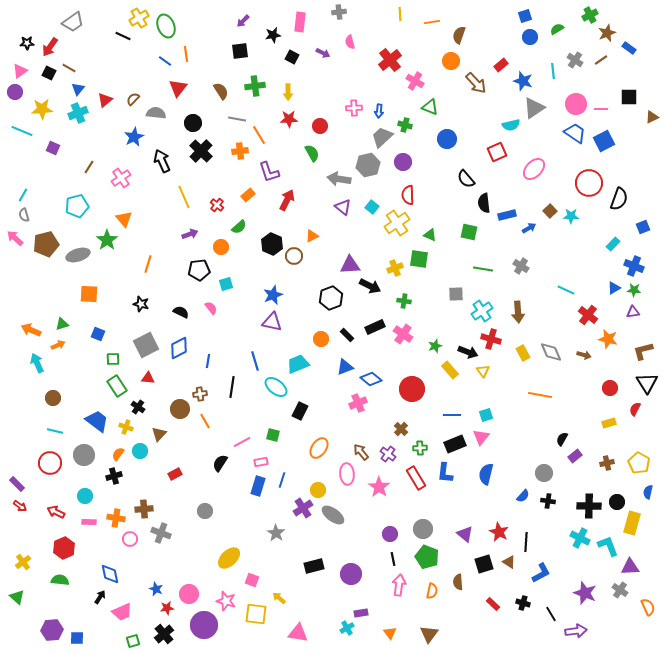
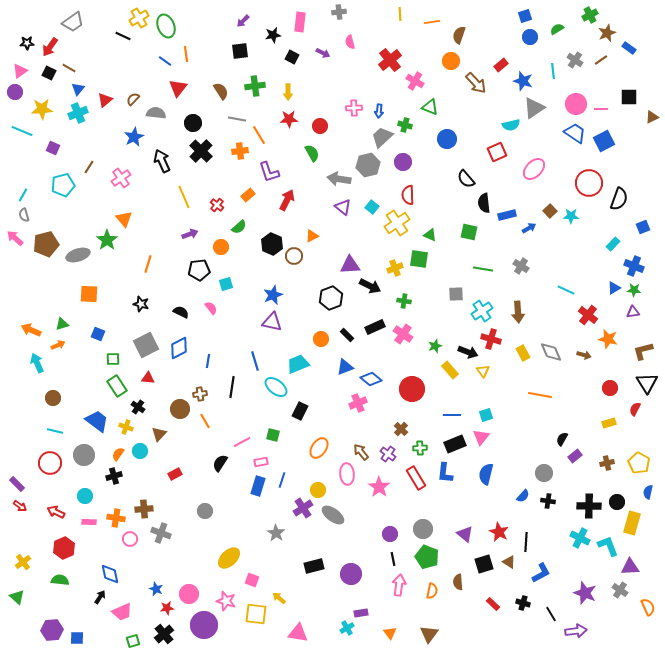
cyan pentagon at (77, 206): moved 14 px left, 21 px up
